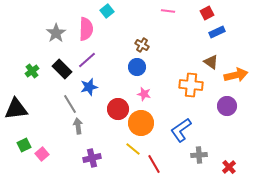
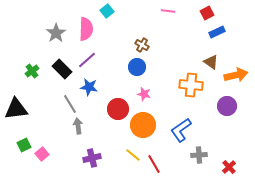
blue star: rotated 24 degrees clockwise
orange circle: moved 2 px right, 2 px down
yellow line: moved 6 px down
